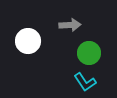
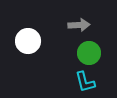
gray arrow: moved 9 px right
cyan L-shape: rotated 20 degrees clockwise
